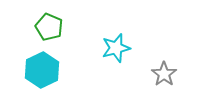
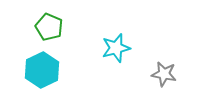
gray star: rotated 25 degrees counterclockwise
